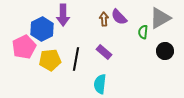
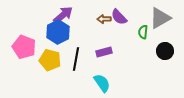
purple arrow: rotated 130 degrees counterclockwise
brown arrow: rotated 88 degrees counterclockwise
blue hexagon: moved 16 px right, 3 px down
pink pentagon: rotated 25 degrees counterclockwise
purple rectangle: rotated 56 degrees counterclockwise
yellow pentagon: rotated 20 degrees clockwise
cyan semicircle: moved 2 px right, 1 px up; rotated 138 degrees clockwise
